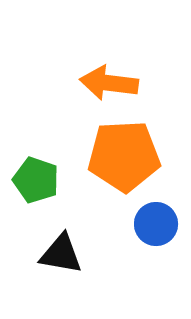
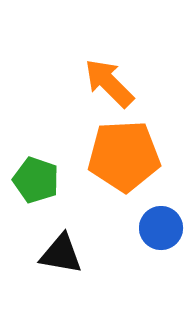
orange arrow: rotated 38 degrees clockwise
blue circle: moved 5 px right, 4 px down
